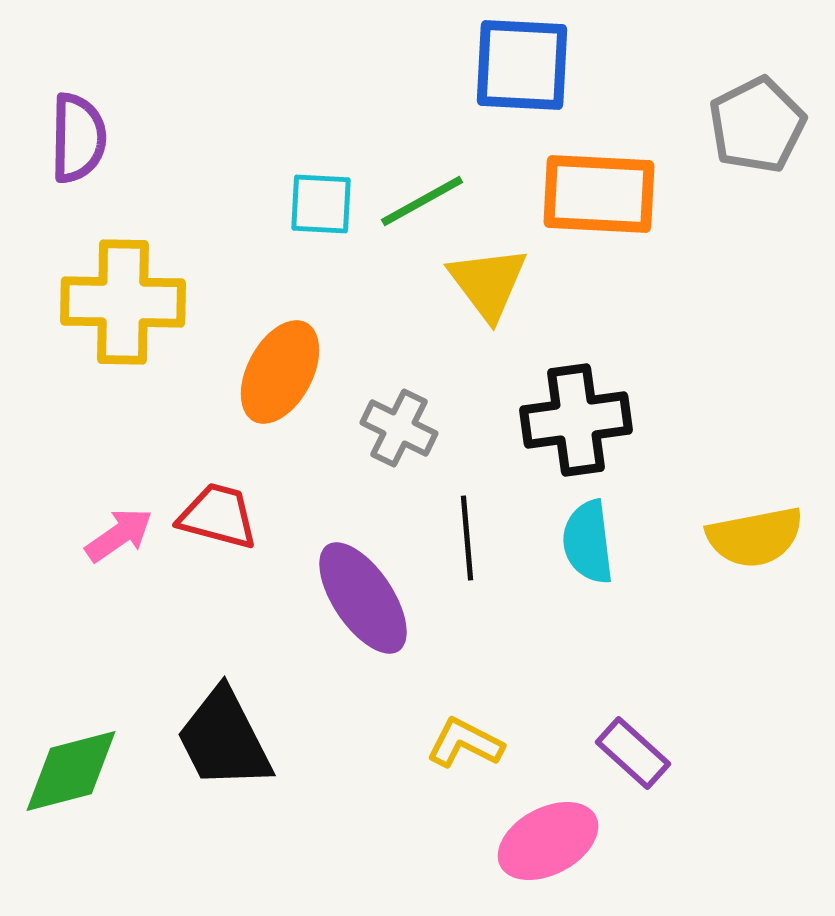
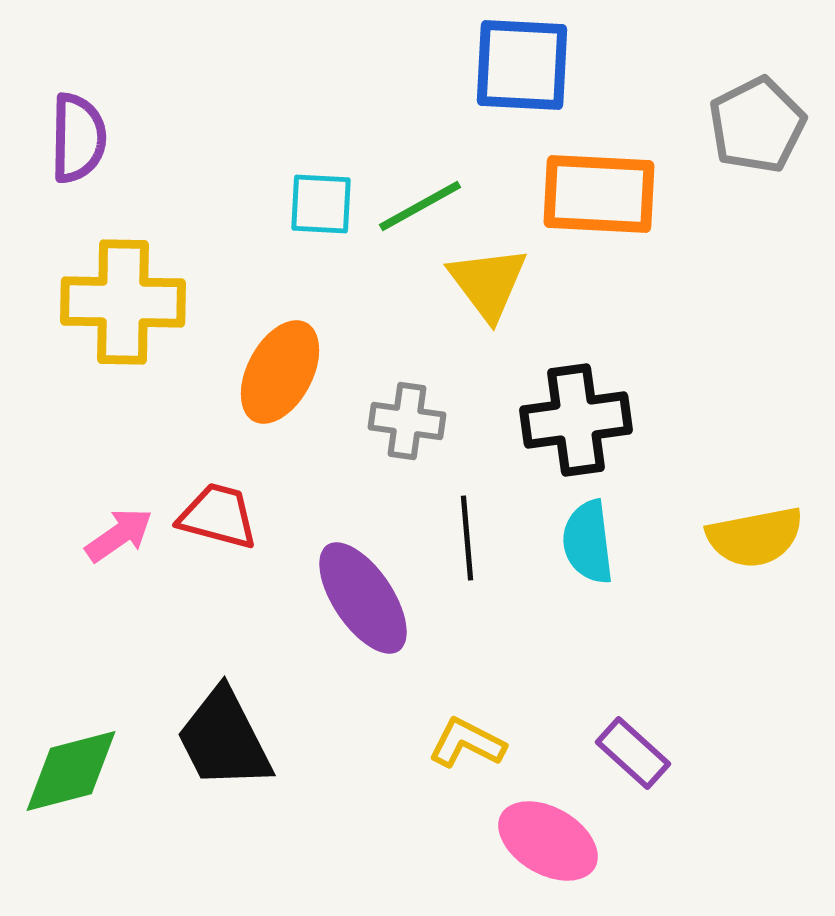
green line: moved 2 px left, 5 px down
gray cross: moved 8 px right, 7 px up; rotated 18 degrees counterclockwise
yellow L-shape: moved 2 px right
pink ellipse: rotated 58 degrees clockwise
